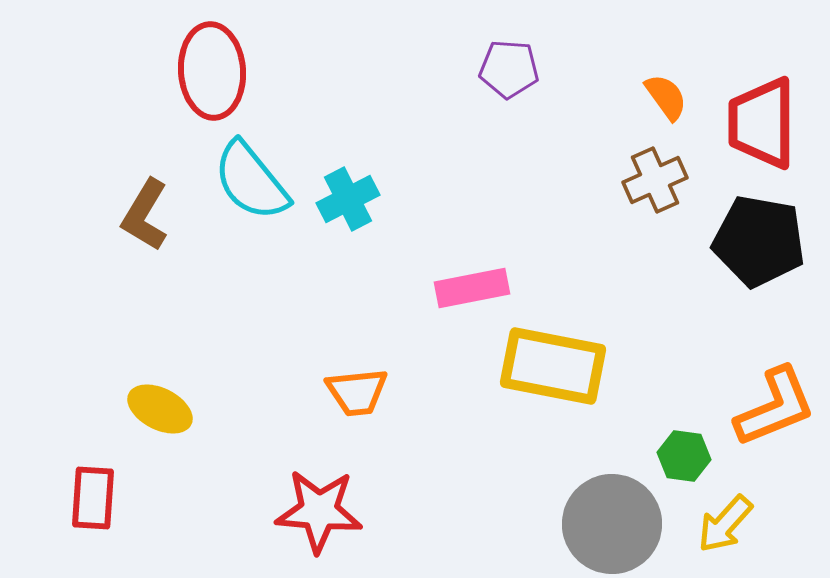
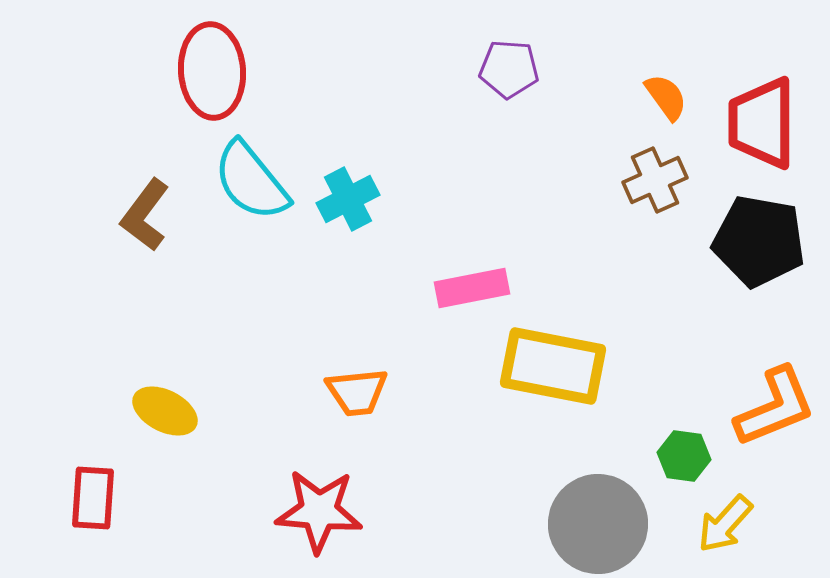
brown L-shape: rotated 6 degrees clockwise
yellow ellipse: moved 5 px right, 2 px down
gray circle: moved 14 px left
